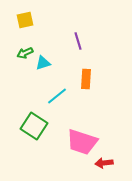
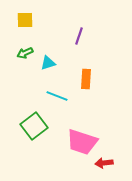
yellow square: rotated 12 degrees clockwise
purple line: moved 1 px right, 5 px up; rotated 36 degrees clockwise
cyan triangle: moved 5 px right
cyan line: rotated 60 degrees clockwise
green square: rotated 20 degrees clockwise
